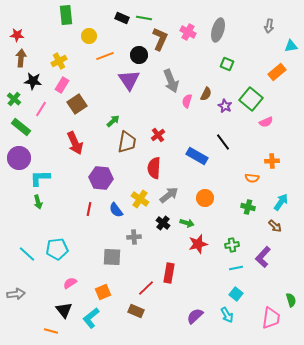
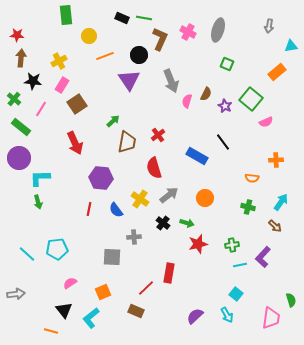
orange cross at (272, 161): moved 4 px right, 1 px up
red semicircle at (154, 168): rotated 20 degrees counterclockwise
cyan line at (236, 268): moved 4 px right, 3 px up
